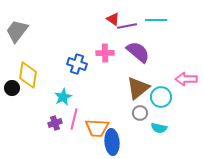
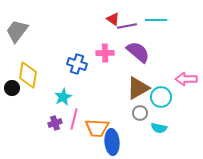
brown triangle: rotated 10 degrees clockwise
